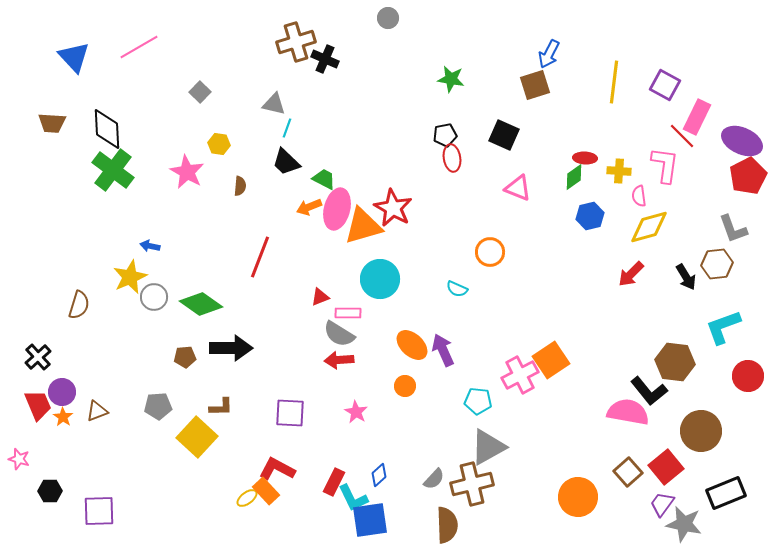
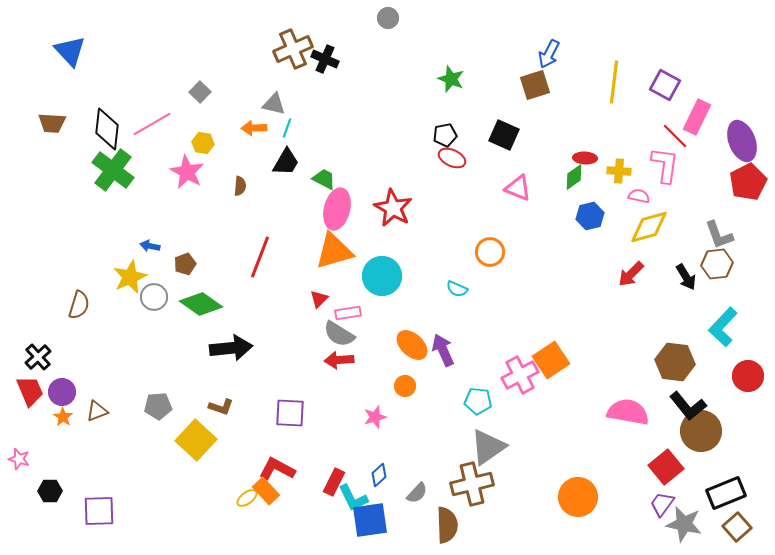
brown cross at (296, 42): moved 3 px left, 7 px down; rotated 6 degrees counterclockwise
pink line at (139, 47): moved 13 px right, 77 px down
blue triangle at (74, 57): moved 4 px left, 6 px up
green star at (451, 79): rotated 12 degrees clockwise
black diamond at (107, 129): rotated 9 degrees clockwise
red line at (682, 136): moved 7 px left
purple ellipse at (742, 141): rotated 45 degrees clockwise
yellow hexagon at (219, 144): moved 16 px left, 1 px up
red ellipse at (452, 158): rotated 56 degrees counterclockwise
black trapezoid at (286, 162): rotated 104 degrees counterclockwise
red pentagon at (748, 176): moved 6 px down
pink semicircle at (639, 196): rotated 110 degrees clockwise
orange arrow at (309, 207): moved 55 px left, 79 px up; rotated 20 degrees clockwise
orange triangle at (363, 226): moved 29 px left, 25 px down
gray L-shape at (733, 229): moved 14 px left, 6 px down
cyan circle at (380, 279): moved 2 px right, 3 px up
red triangle at (320, 297): moved 1 px left, 2 px down; rotated 24 degrees counterclockwise
pink rectangle at (348, 313): rotated 10 degrees counterclockwise
cyan L-shape at (723, 327): rotated 27 degrees counterclockwise
black arrow at (231, 348): rotated 6 degrees counterclockwise
brown pentagon at (185, 357): moved 93 px up; rotated 15 degrees counterclockwise
black L-shape at (649, 391): moved 39 px right, 15 px down
red trapezoid at (38, 405): moved 8 px left, 14 px up
brown L-shape at (221, 407): rotated 20 degrees clockwise
pink star at (356, 412): moved 19 px right, 5 px down; rotated 25 degrees clockwise
yellow square at (197, 437): moved 1 px left, 3 px down
gray triangle at (488, 447): rotated 6 degrees counterclockwise
brown square at (628, 472): moved 109 px right, 55 px down
gray semicircle at (434, 479): moved 17 px left, 14 px down
